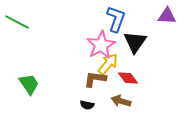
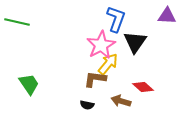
green line: rotated 15 degrees counterclockwise
red diamond: moved 15 px right, 9 px down; rotated 10 degrees counterclockwise
